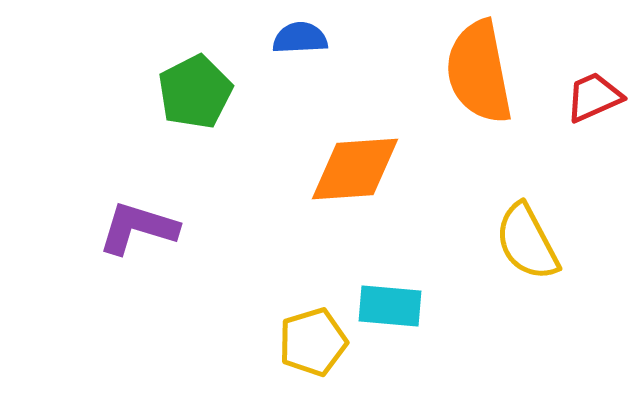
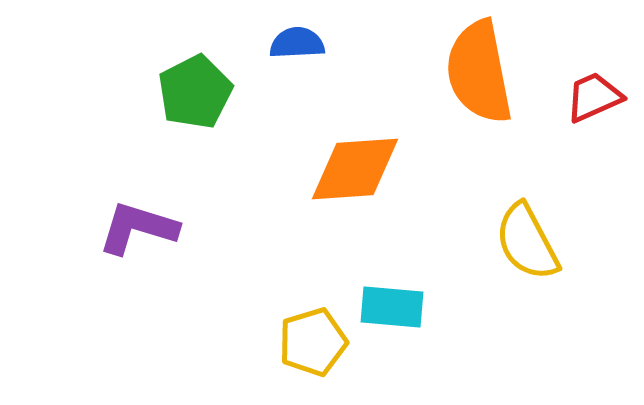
blue semicircle: moved 3 px left, 5 px down
cyan rectangle: moved 2 px right, 1 px down
